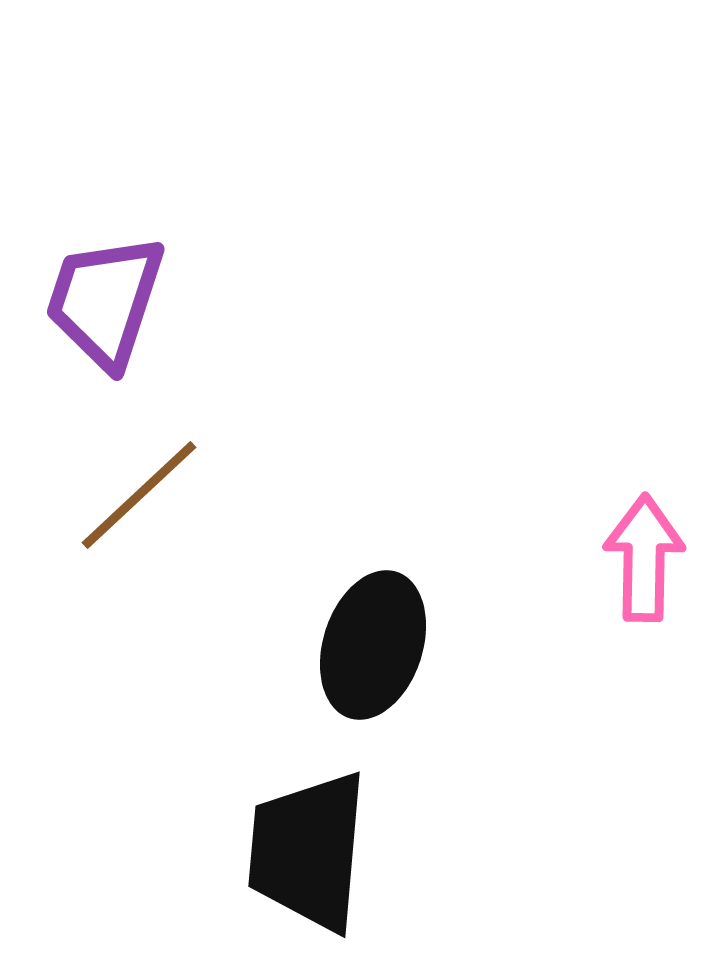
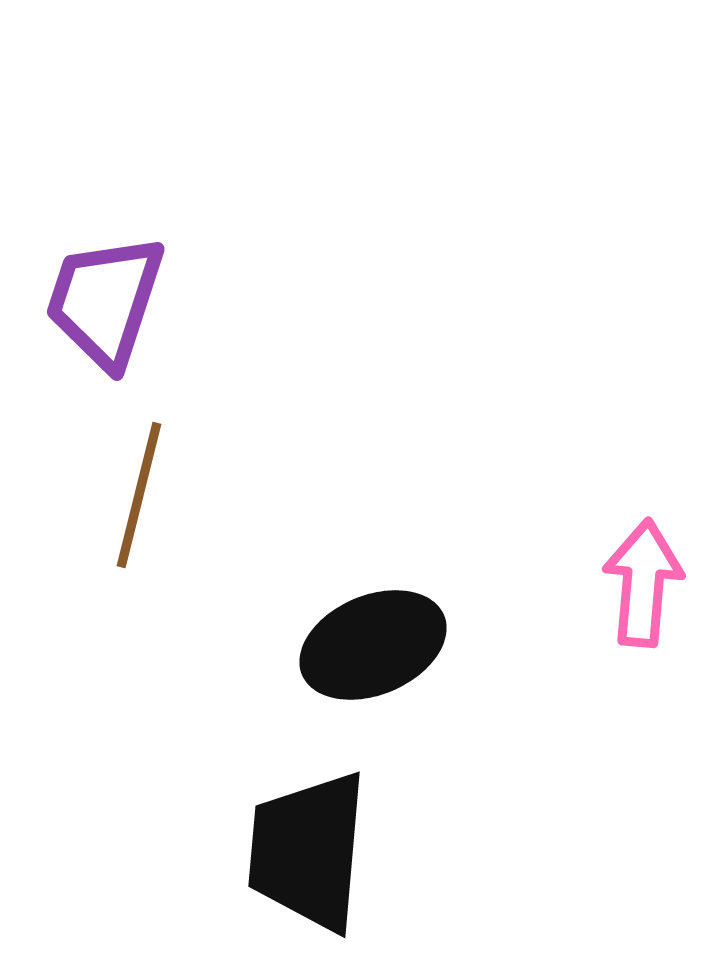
brown line: rotated 33 degrees counterclockwise
pink arrow: moved 1 px left, 25 px down; rotated 4 degrees clockwise
black ellipse: rotated 49 degrees clockwise
